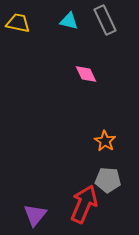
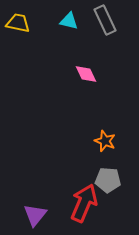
orange star: rotated 10 degrees counterclockwise
red arrow: moved 1 px up
